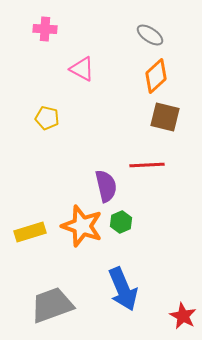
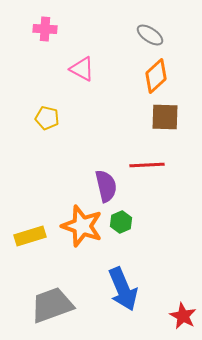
brown square: rotated 12 degrees counterclockwise
yellow rectangle: moved 4 px down
